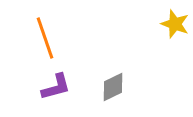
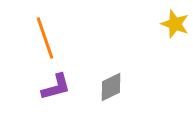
gray diamond: moved 2 px left
